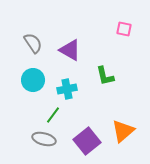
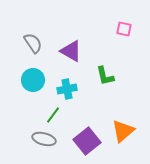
purple triangle: moved 1 px right, 1 px down
